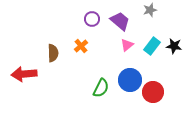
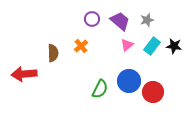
gray star: moved 3 px left, 10 px down
blue circle: moved 1 px left, 1 px down
green semicircle: moved 1 px left, 1 px down
